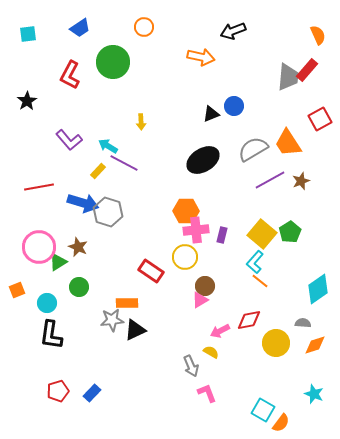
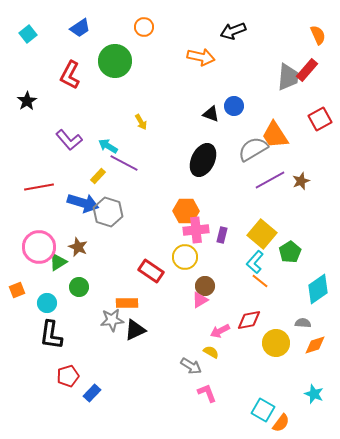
cyan square at (28, 34): rotated 30 degrees counterclockwise
green circle at (113, 62): moved 2 px right, 1 px up
black triangle at (211, 114): rotated 42 degrees clockwise
yellow arrow at (141, 122): rotated 28 degrees counterclockwise
orange trapezoid at (288, 143): moved 13 px left, 8 px up
black ellipse at (203, 160): rotated 32 degrees counterclockwise
yellow rectangle at (98, 171): moved 5 px down
green pentagon at (290, 232): moved 20 px down
gray arrow at (191, 366): rotated 35 degrees counterclockwise
red pentagon at (58, 391): moved 10 px right, 15 px up
